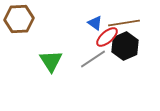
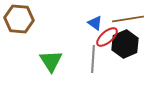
brown hexagon: rotated 8 degrees clockwise
brown line: moved 4 px right, 4 px up
black hexagon: moved 2 px up
gray line: rotated 52 degrees counterclockwise
